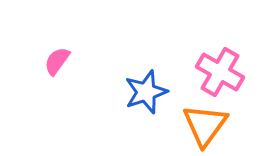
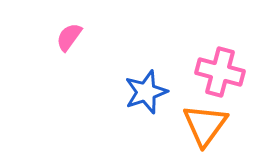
pink semicircle: moved 12 px right, 24 px up
pink cross: rotated 15 degrees counterclockwise
